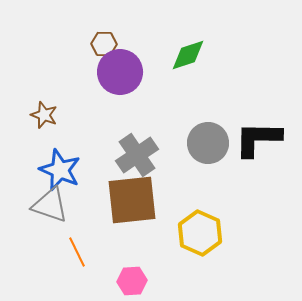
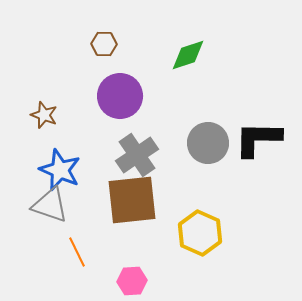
purple circle: moved 24 px down
